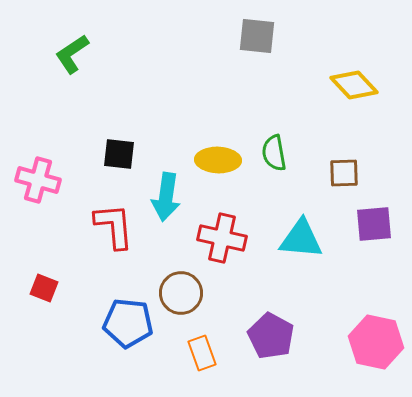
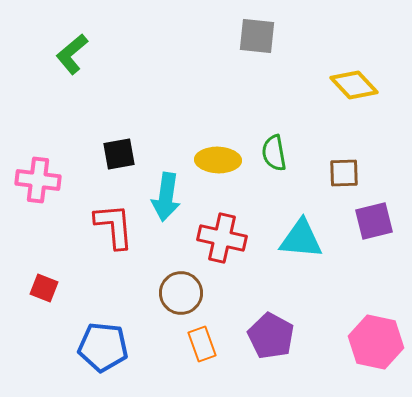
green L-shape: rotated 6 degrees counterclockwise
black square: rotated 16 degrees counterclockwise
pink cross: rotated 9 degrees counterclockwise
purple square: moved 3 px up; rotated 9 degrees counterclockwise
blue pentagon: moved 25 px left, 24 px down
orange rectangle: moved 9 px up
